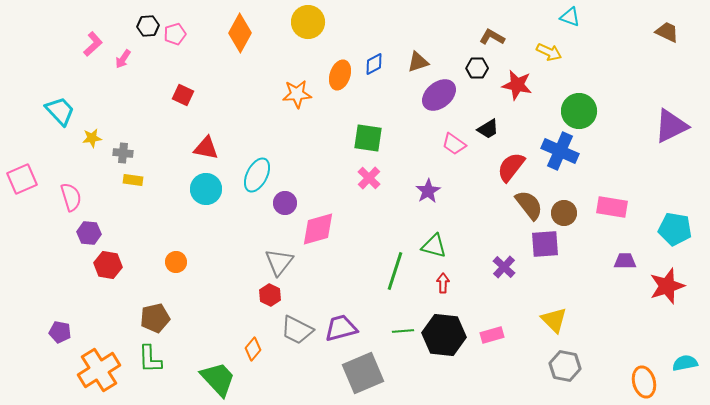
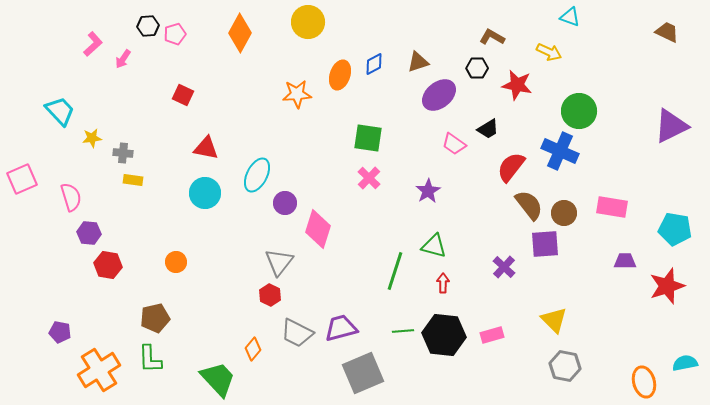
cyan circle at (206, 189): moved 1 px left, 4 px down
pink diamond at (318, 229): rotated 57 degrees counterclockwise
gray trapezoid at (297, 330): moved 3 px down
